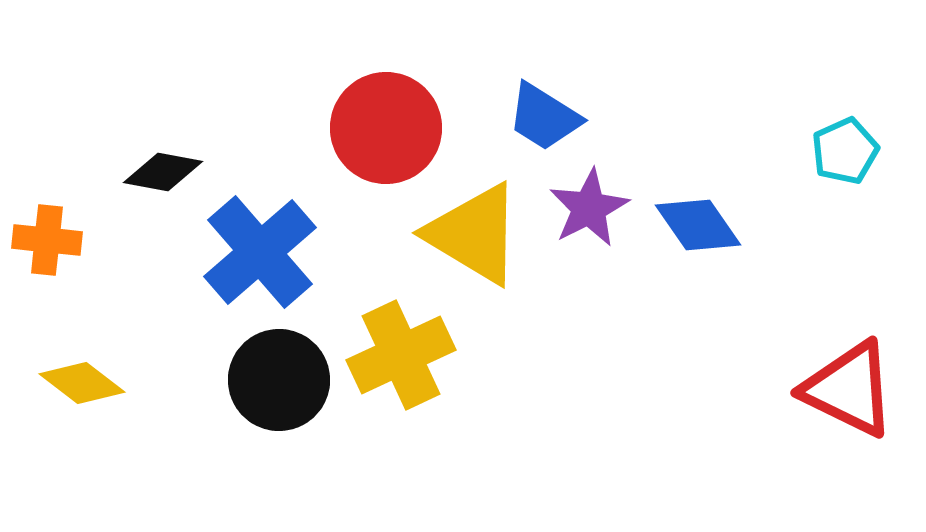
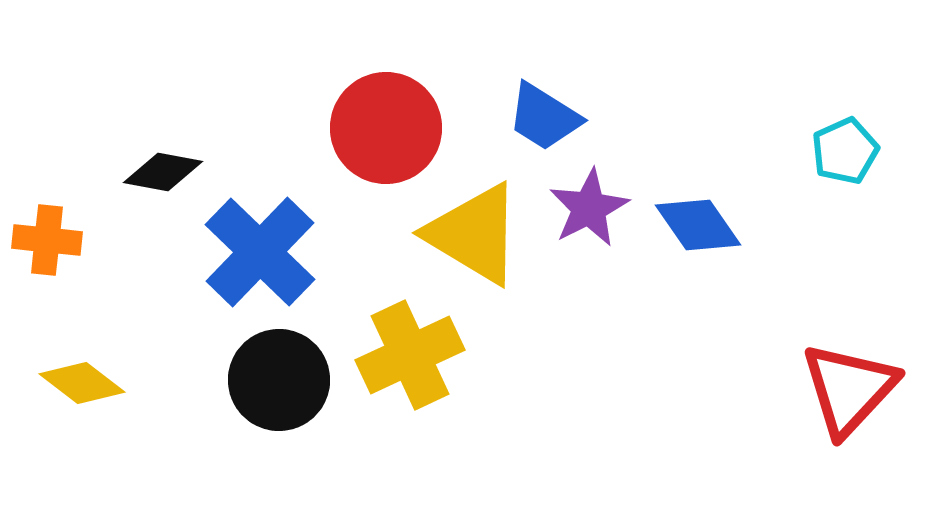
blue cross: rotated 5 degrees counterclockwise
yellow cross: moved 9 px right
red triangle: rotated 47 degrees clockwise
